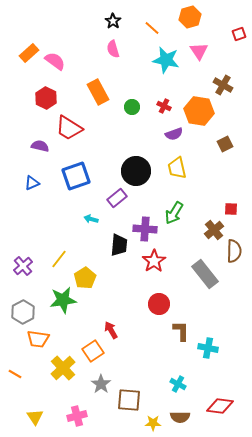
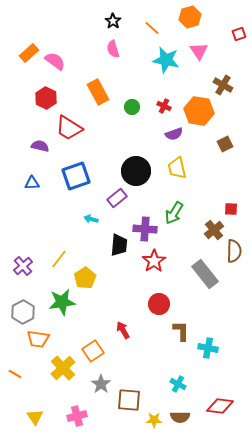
blue triangle at (32, 183): rotated 21 degrees clockwise
green star at (63, 300): moved 1 px left, 2 px down
red arrow at (111, 330): moved 12 px right
yellow star at (153, 423): moved 1 px right, 3 px up
